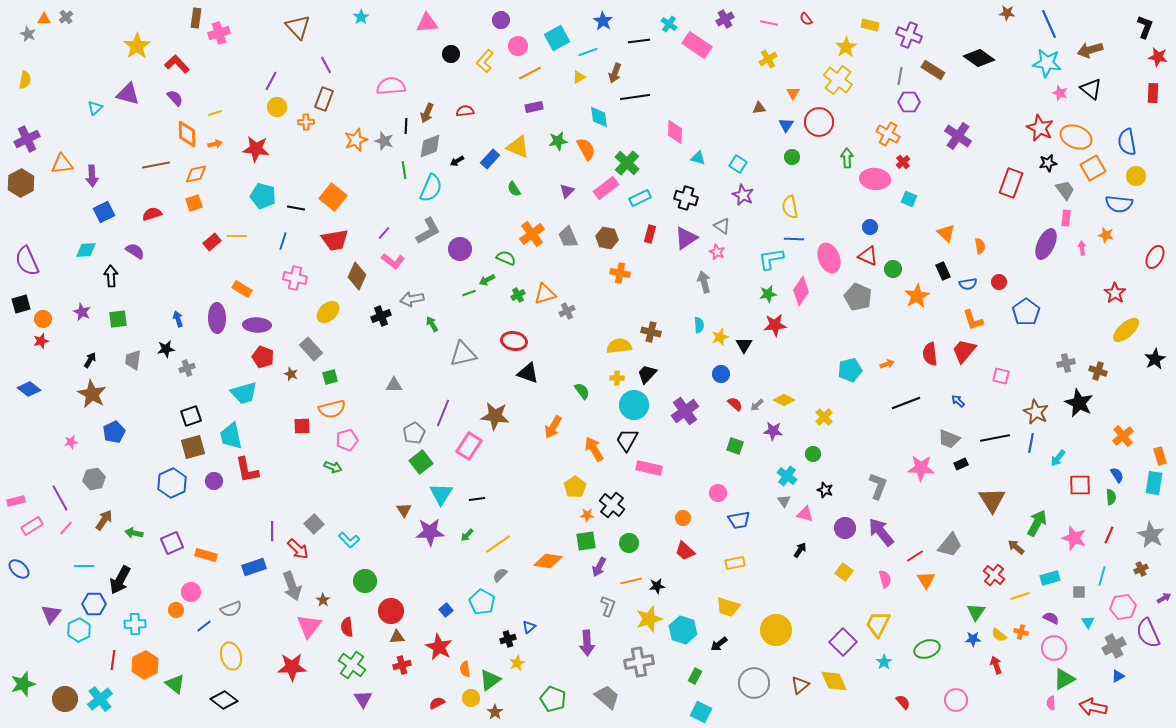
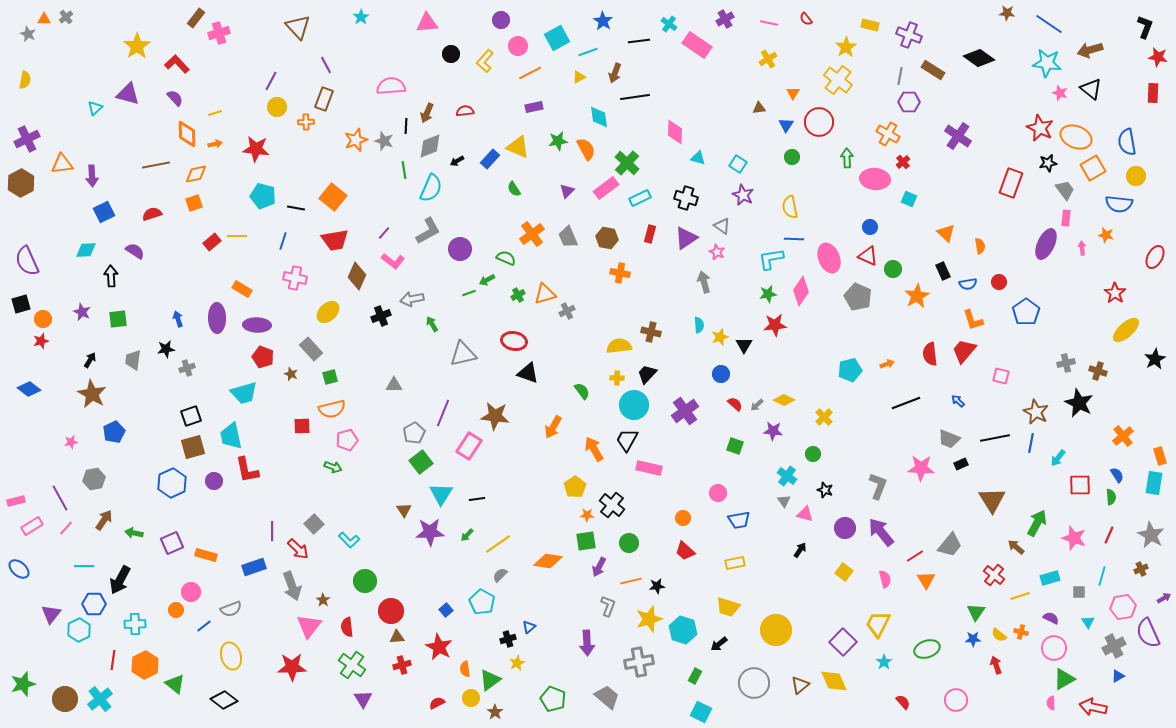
brown rectangle at (196, 18): rotated 30 degrees clockwise
blue line at (1049, 24): rotated 32 degrees counterclockwise
